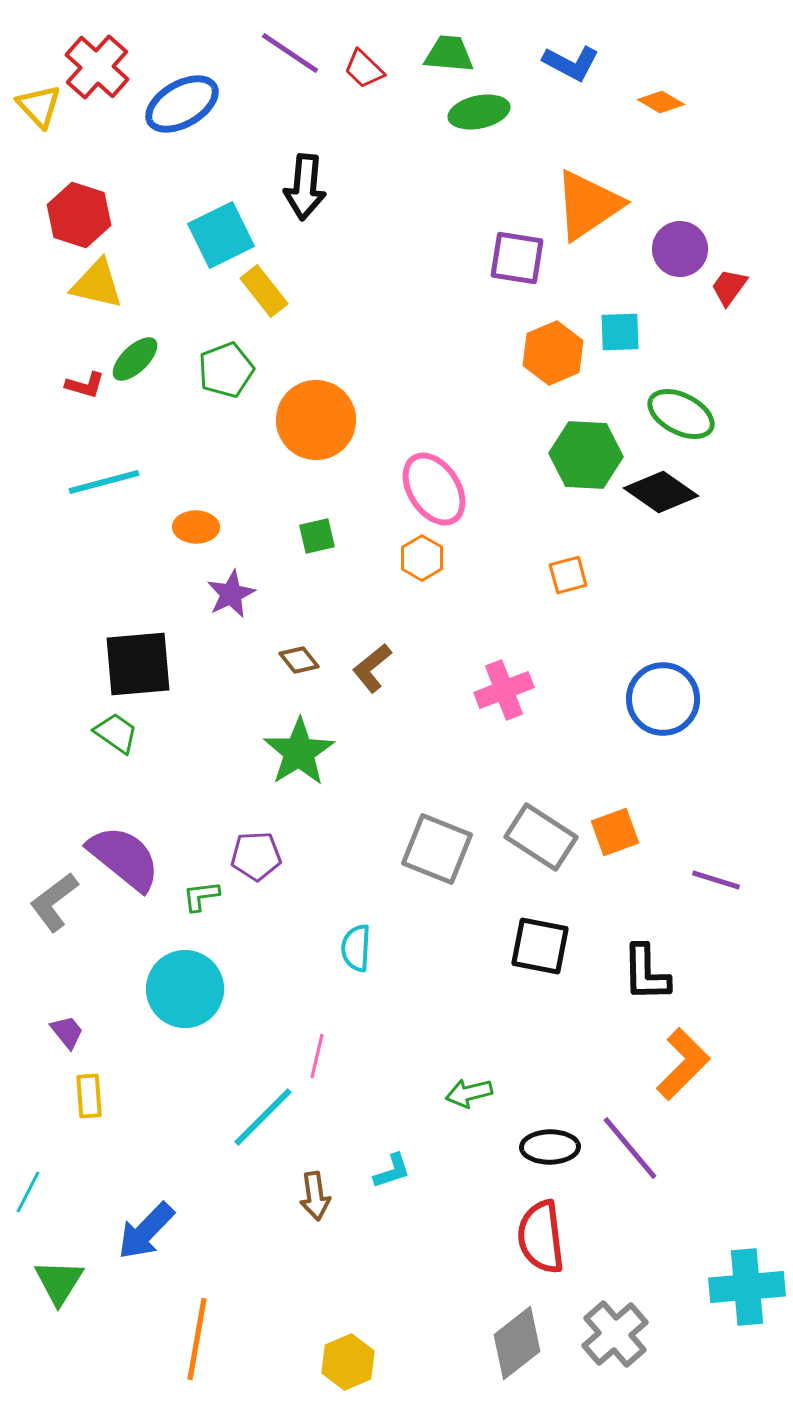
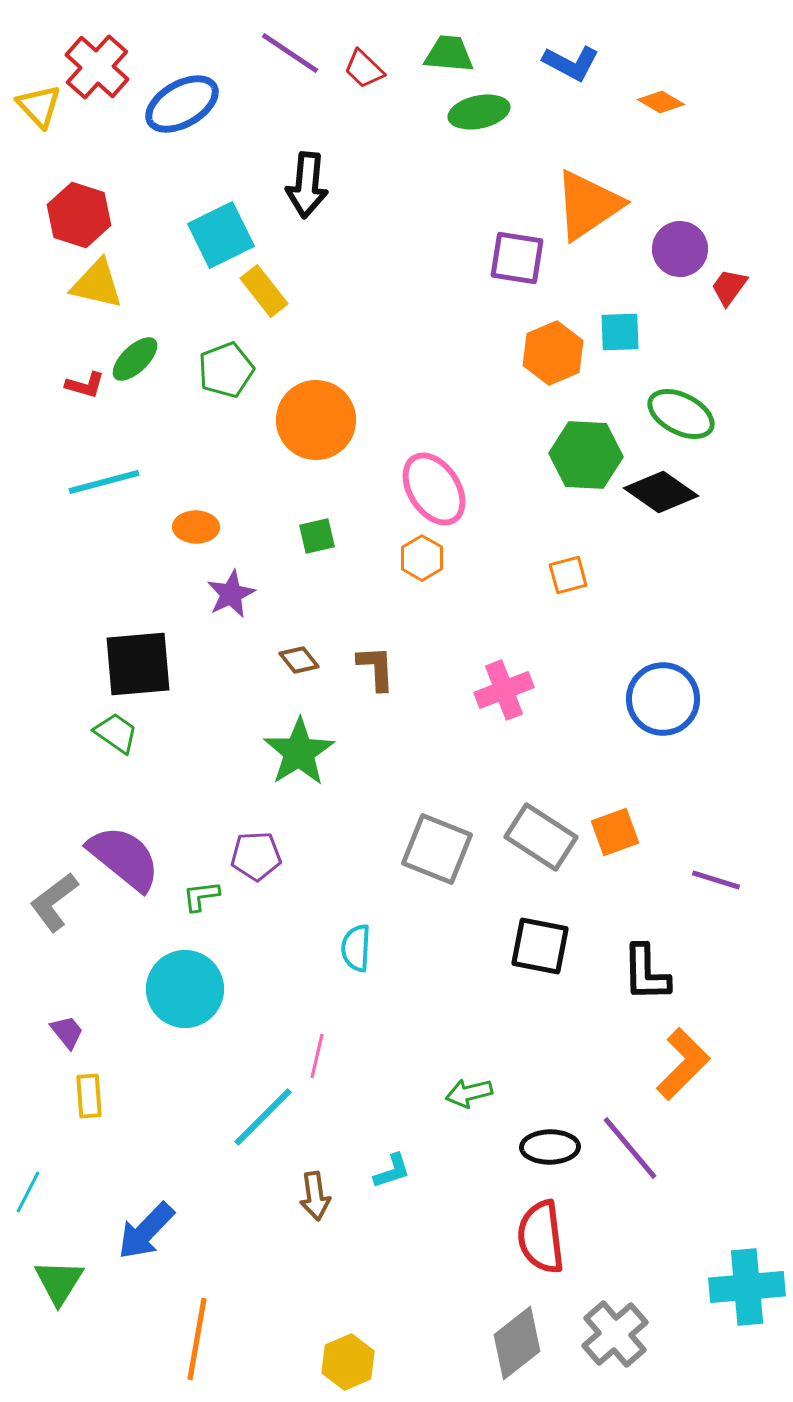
black arrow at (305, 187): moved 2 px right, 2 px up
brown L-shape at (372, 668): moved 4 px right; rotated 126 degrees clockwise
